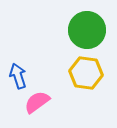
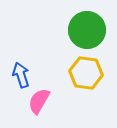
blue arrow: moved 3 px right, 1 px up
pink semicircle: moved 2 px right, 1 px up; rotated 24 degrees counterclockwise
